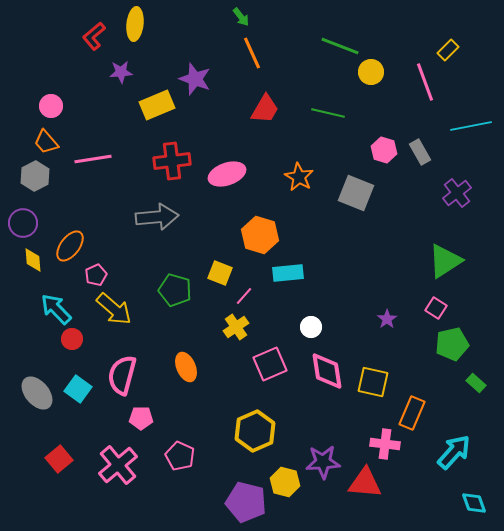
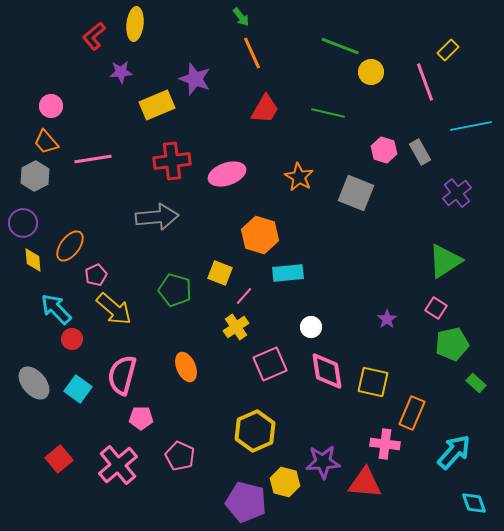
gray ellipse at (37, 393): moved 3 px left, 10 px up
